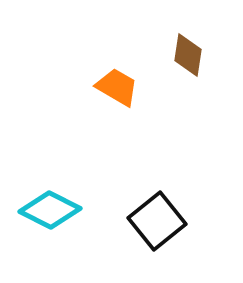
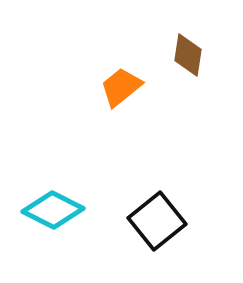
orange trapezoid: moved 4 px right; rotated 69 degrees counterclockwise
cyan diamond: moved 3 px right
